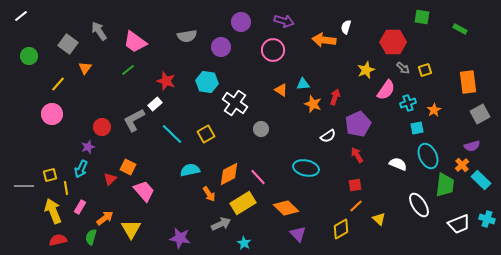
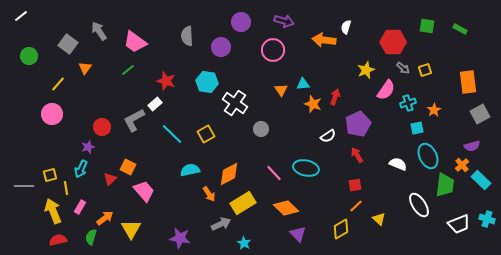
green square at (422, 17): moved 5 px right, 9 px down
gray semicircle at (187, 36): rotated 96 degrees clockwise
orange triangle at (281, 90): rotated 24 degrees clockwise
pink line at (258, 177): moved 16 px right, 4 px up
